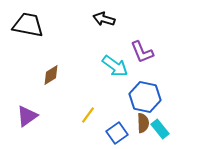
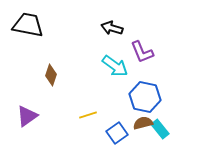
black arrow: moved 8 px right, 9 px down
brown diamond: rotated 40 degrees counterclockwise
yellow line: rotated 36 degrees clockwise
brown semicircle: rotated 102 degrees counterclockwise
